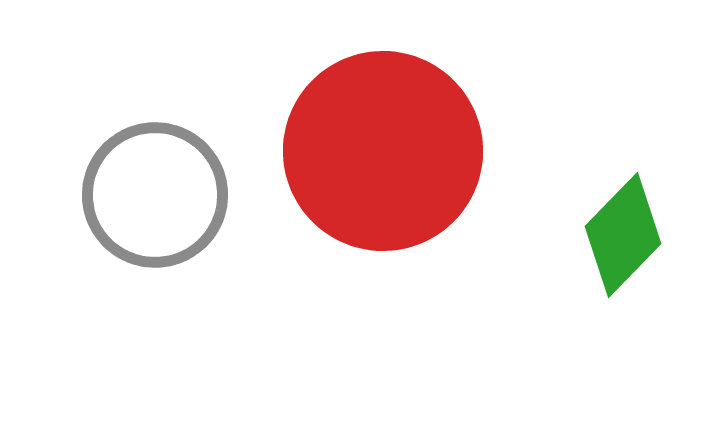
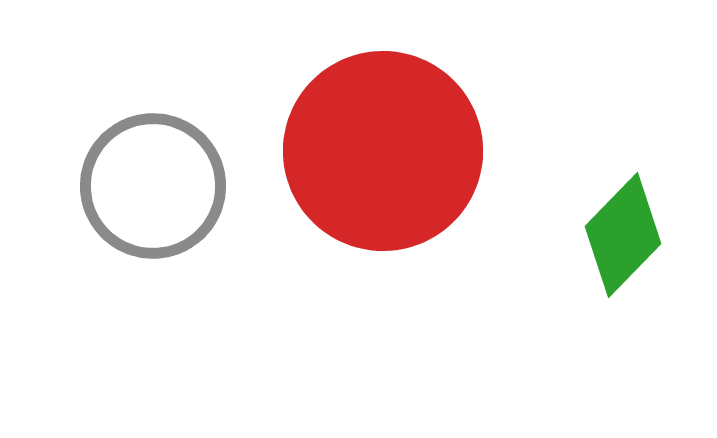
gray circle: moved 2 px left, 9 px up
